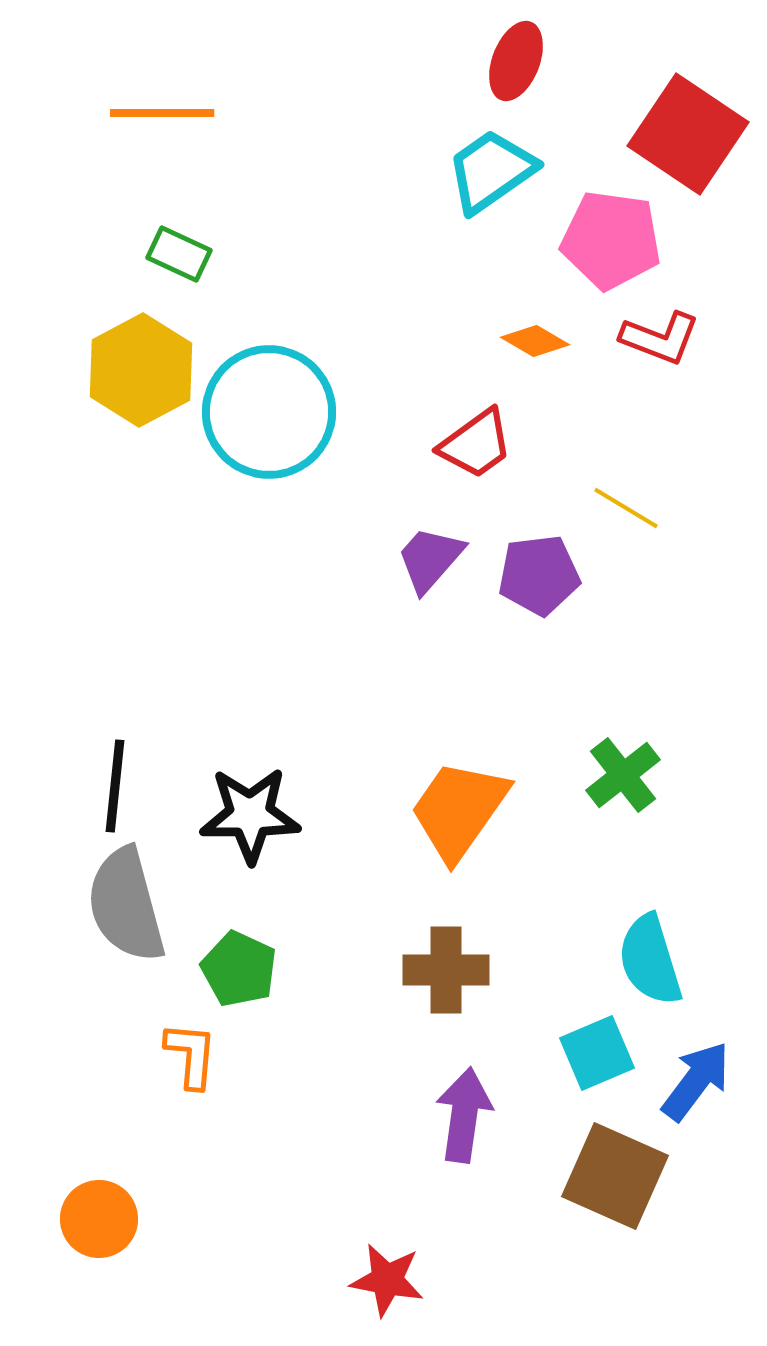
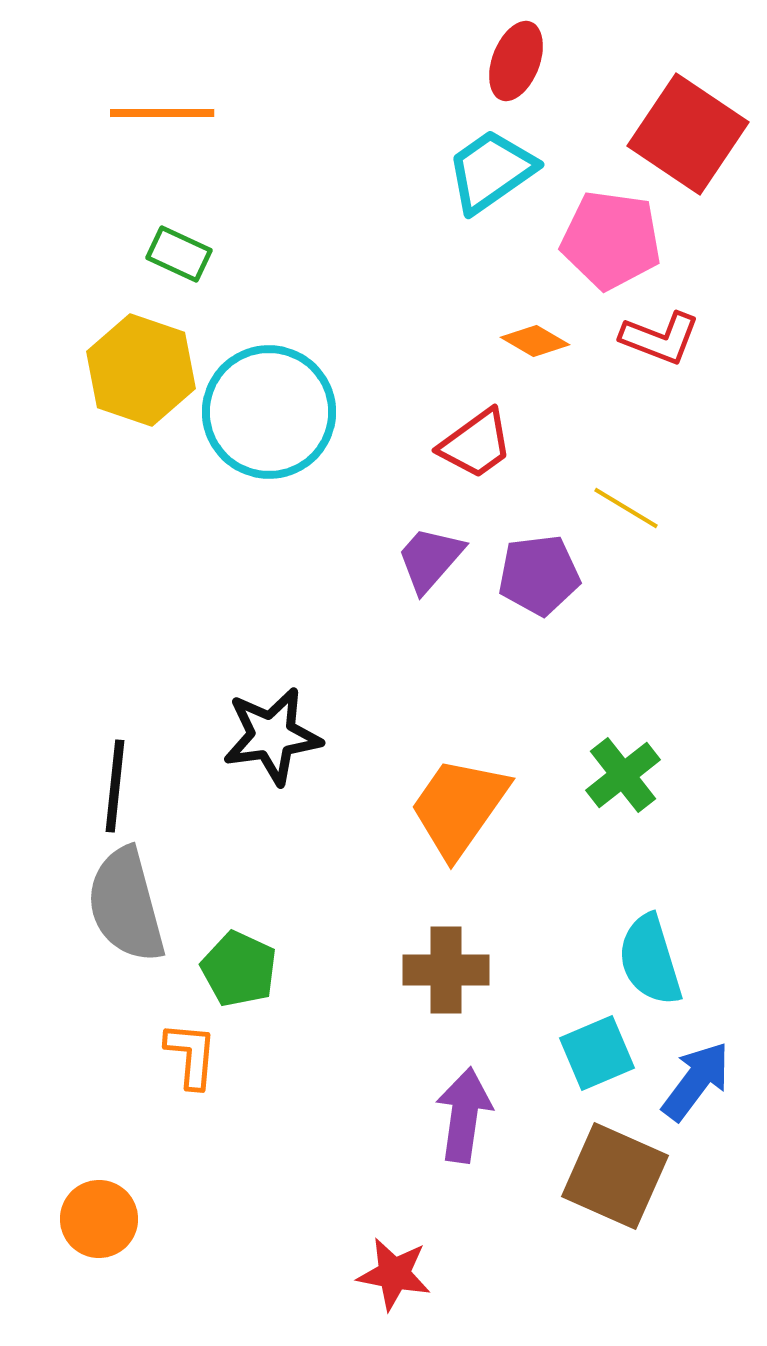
yellow hexagon: rotated 13 degrees counterclockwise
orange trapezoid: moved 3 px up
black star: moved 22 px right, 79 px up; rotated 8 degrees counterclockwise
red star: moved 7 px right, 6 px up
